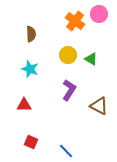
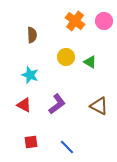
pink circle: moved 5 px right, 7 px down
brown semicircle: moved 1 px right, 1 px down
yellow circle: moved 2 px left, 2 px down
green triangle: moved 1 px left, 3 px down
cyan star: moved 6 px down
purple L-shape: moved 12 px left, 14 px down; rotated 20 degrees clockwise
red triangle: rotated 28 degrees clockwise
red square: rotated 32 degrees counterclockwise
blue line: moved 1 px right, 4 px up
